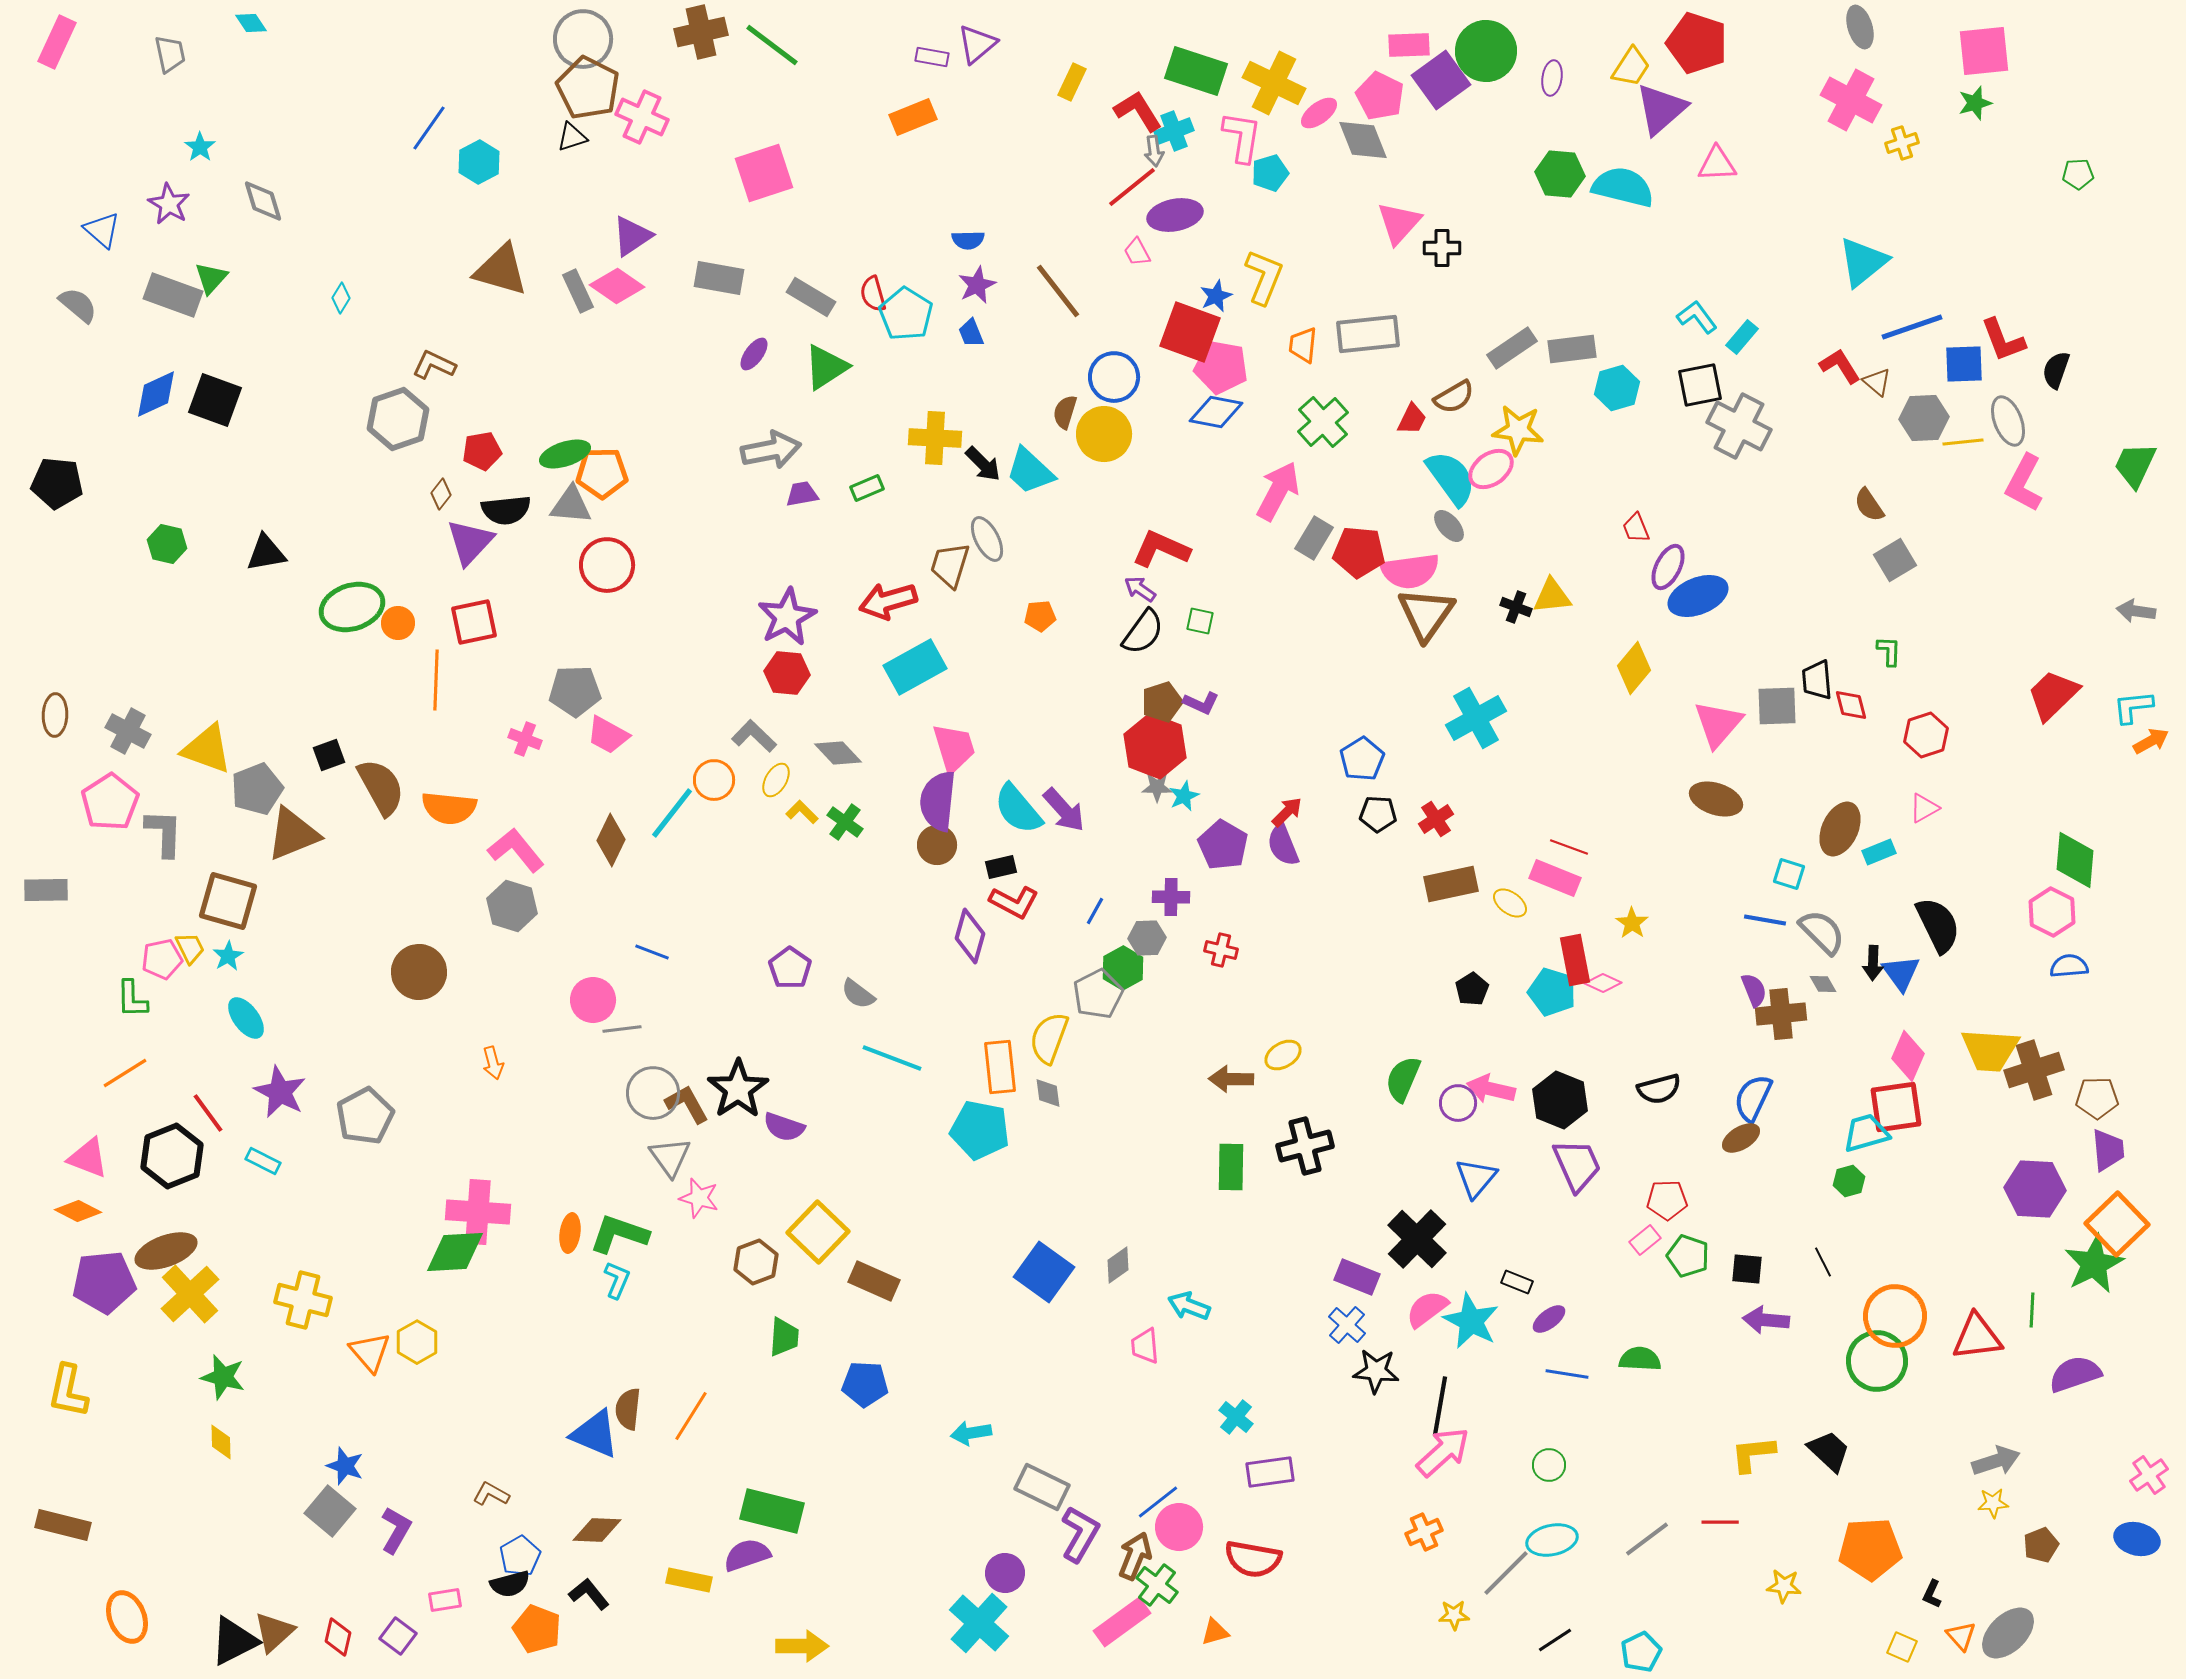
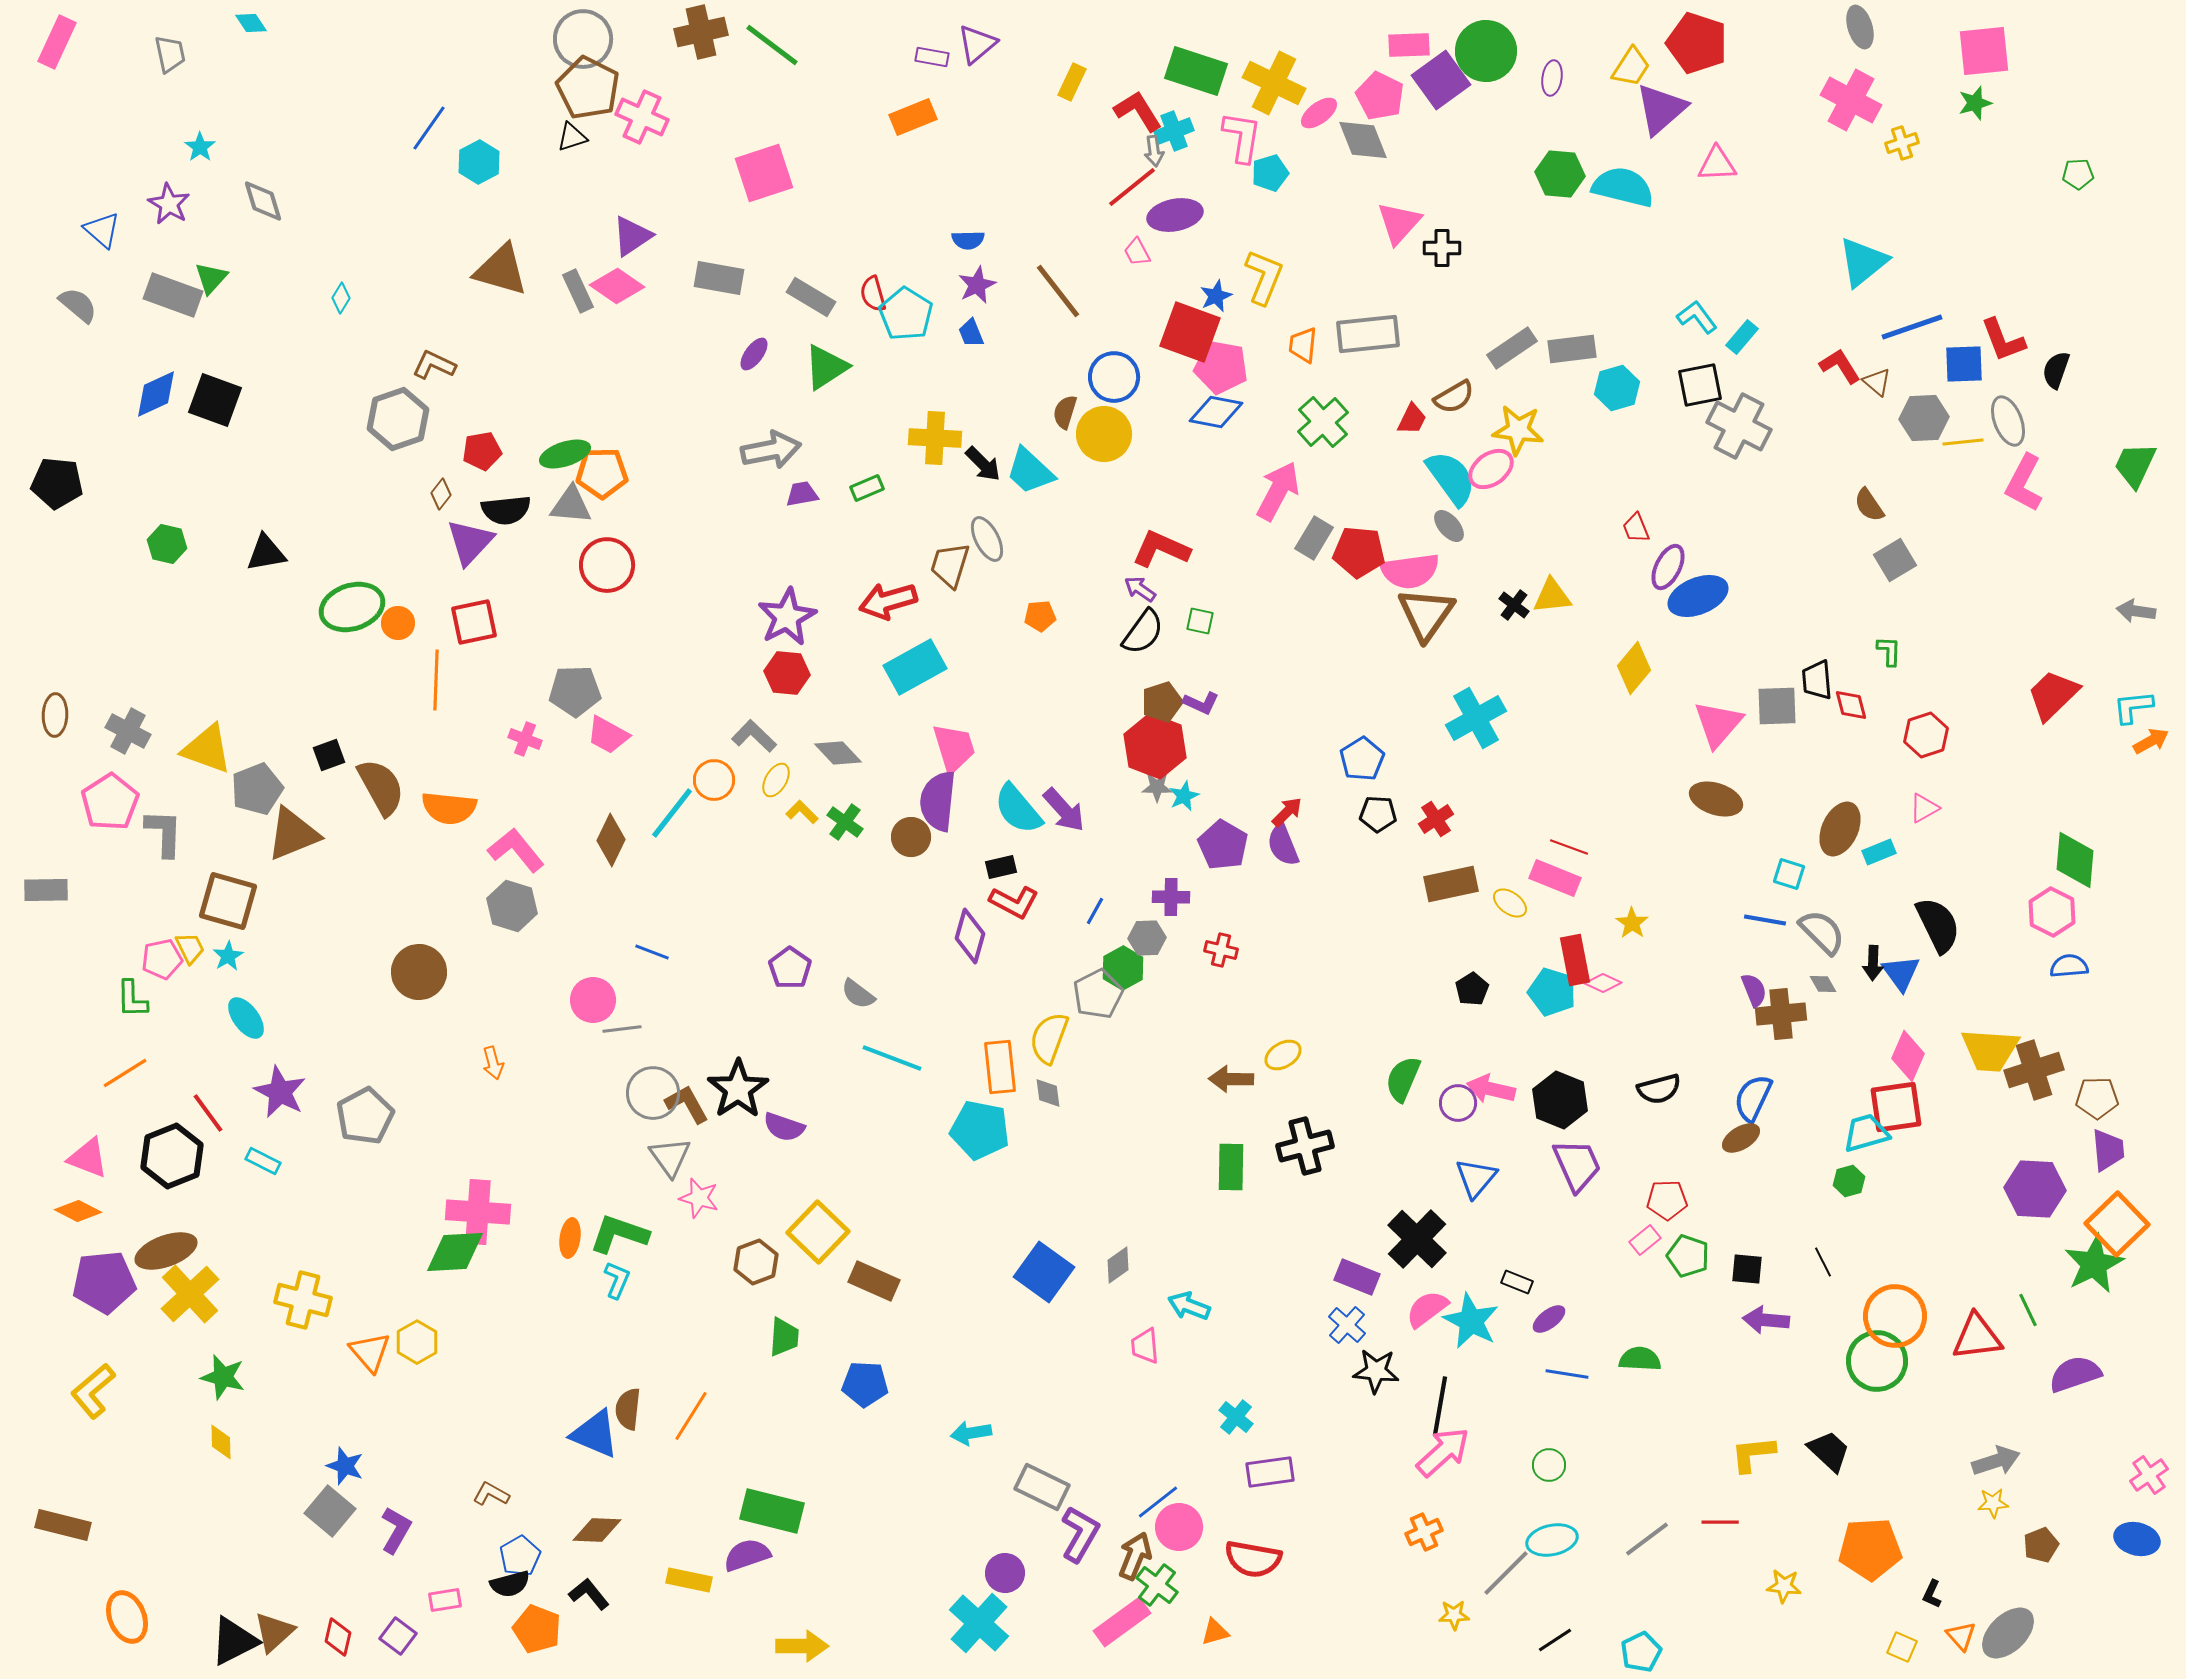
black cross at (1516, 607): moved 2 px left, 2 px up; rotated 16 degrees clockwise
brown circle at (937, 845): moved 26 px left, 8 px up
orange ellipse at (570, 1233): moved 5 px down
green line at (2032, 1310): moved 4 px left; rotated 28 degrees counterclockwise
yellow L-shape at (68, 1391): moved 25 px right; rotated 38 degrees clockwise
